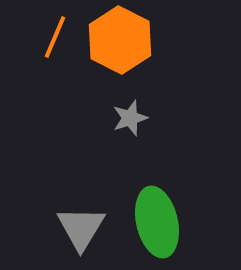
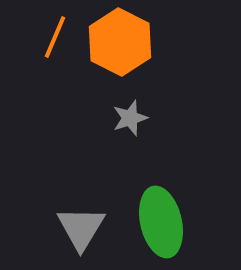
orange hexagon: moved 2 px down
green ellipse: moved 4 px right
